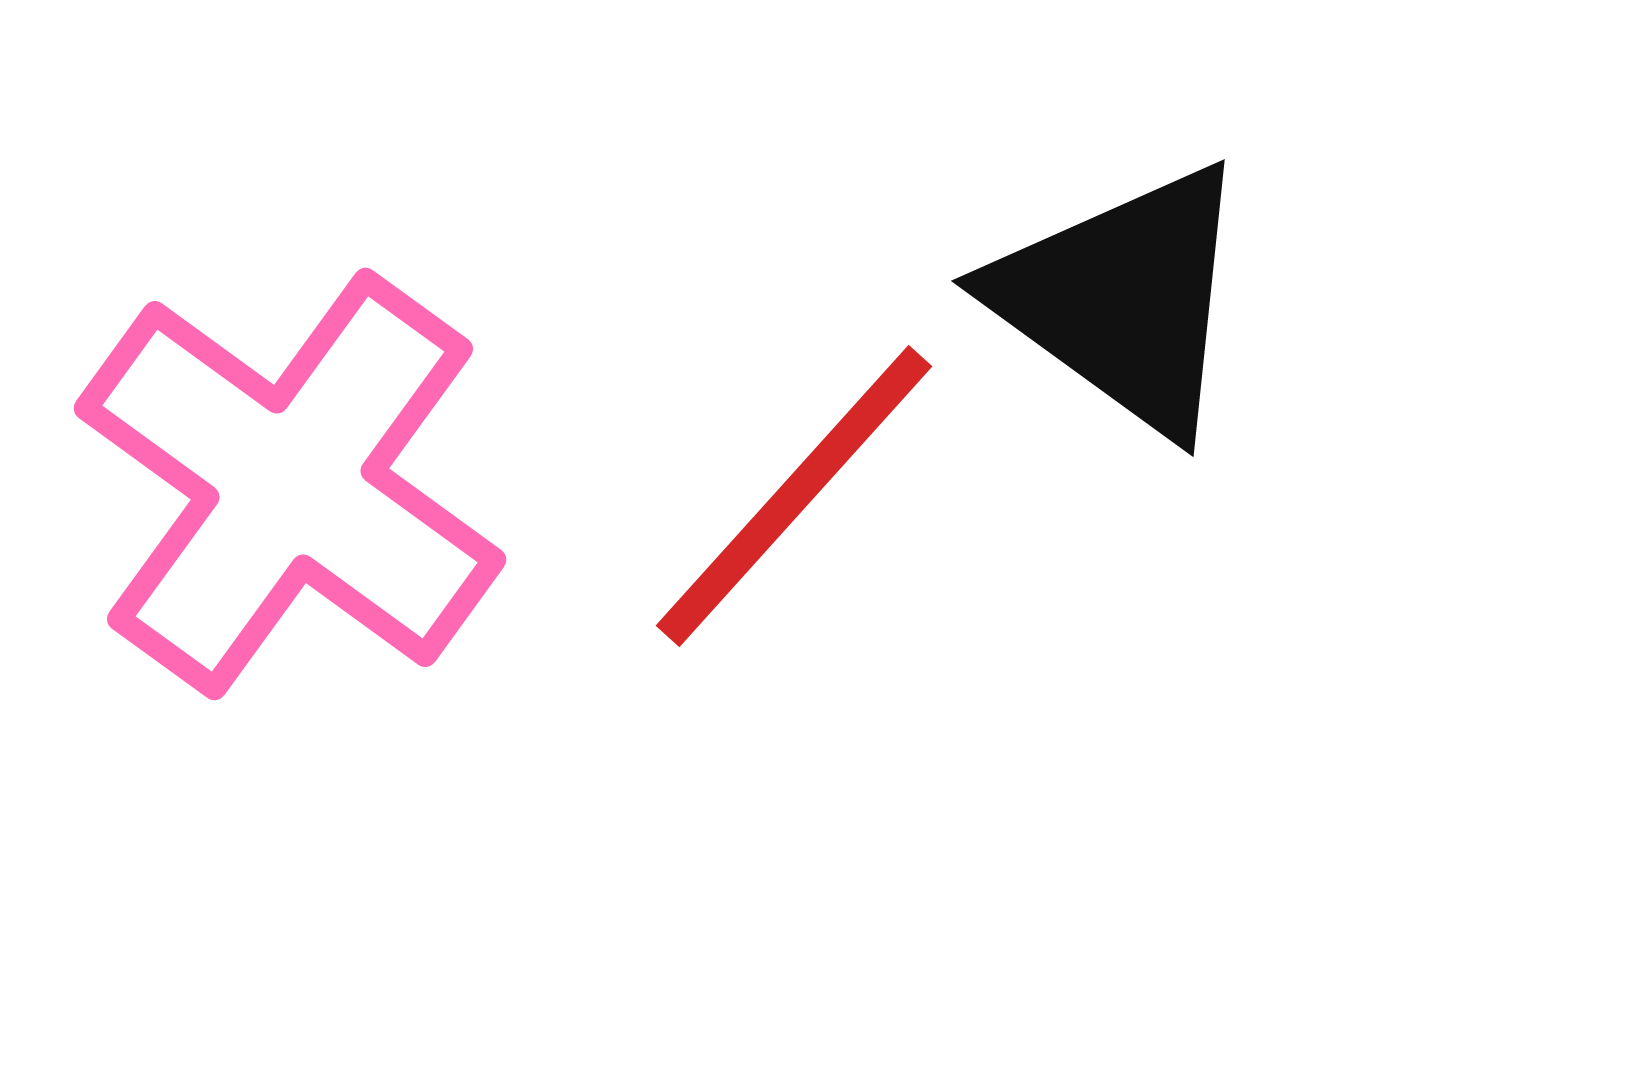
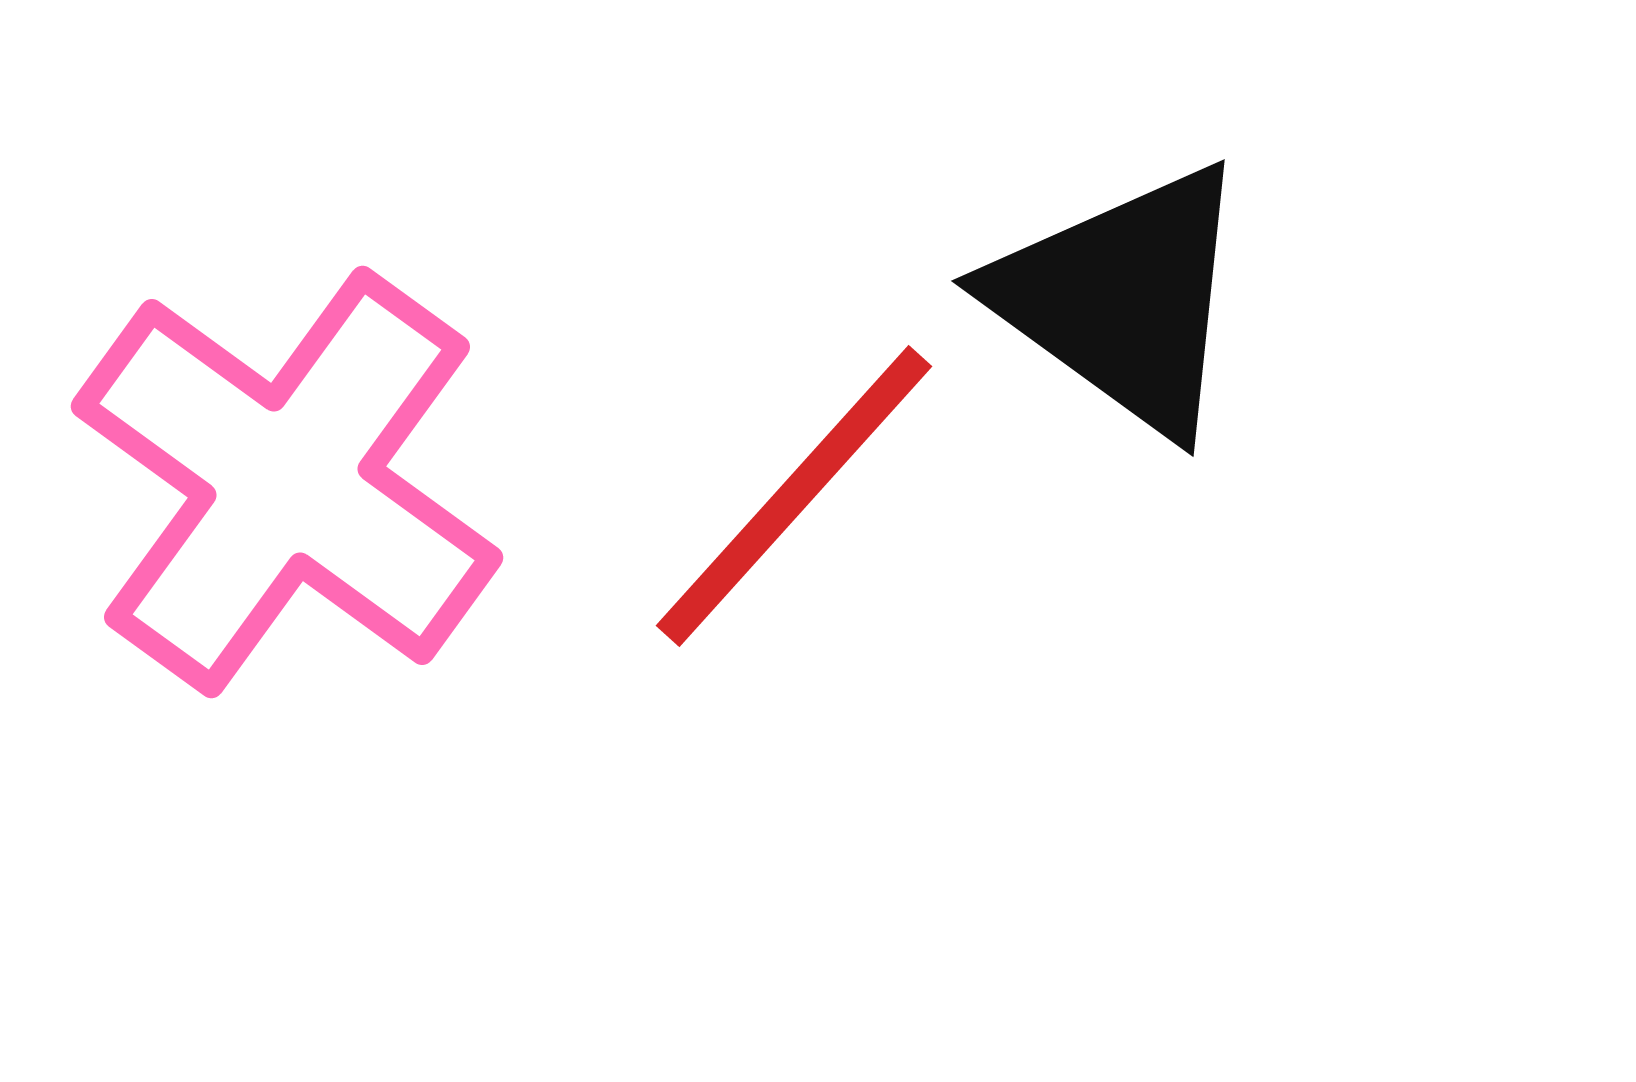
pink cross: moved 3 px left, 2 px up
